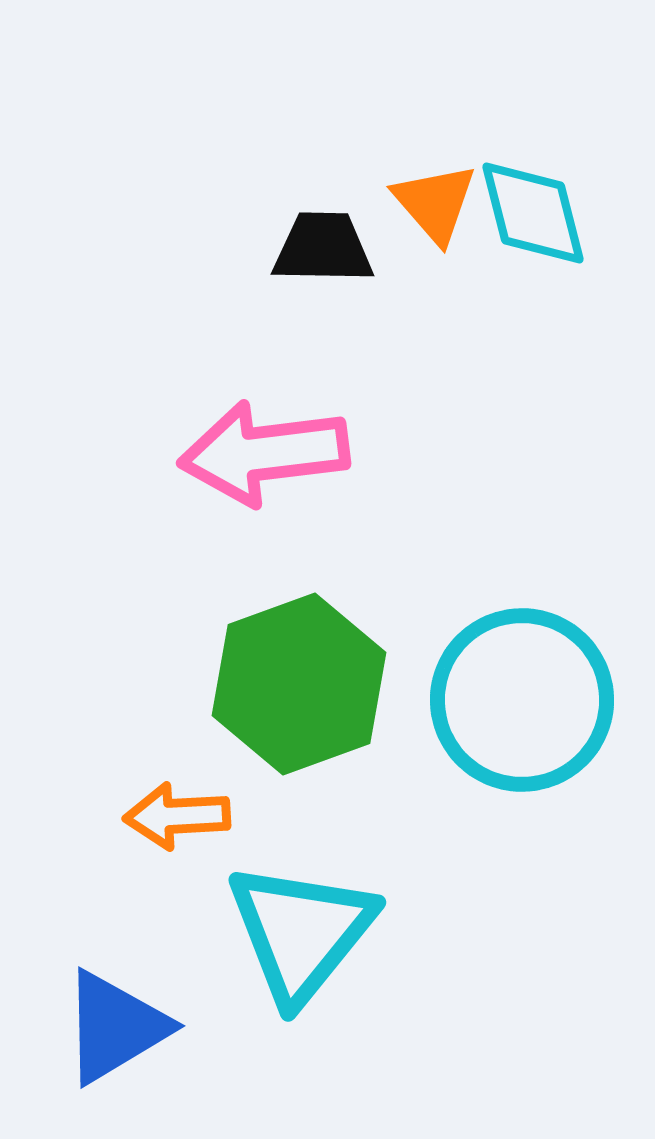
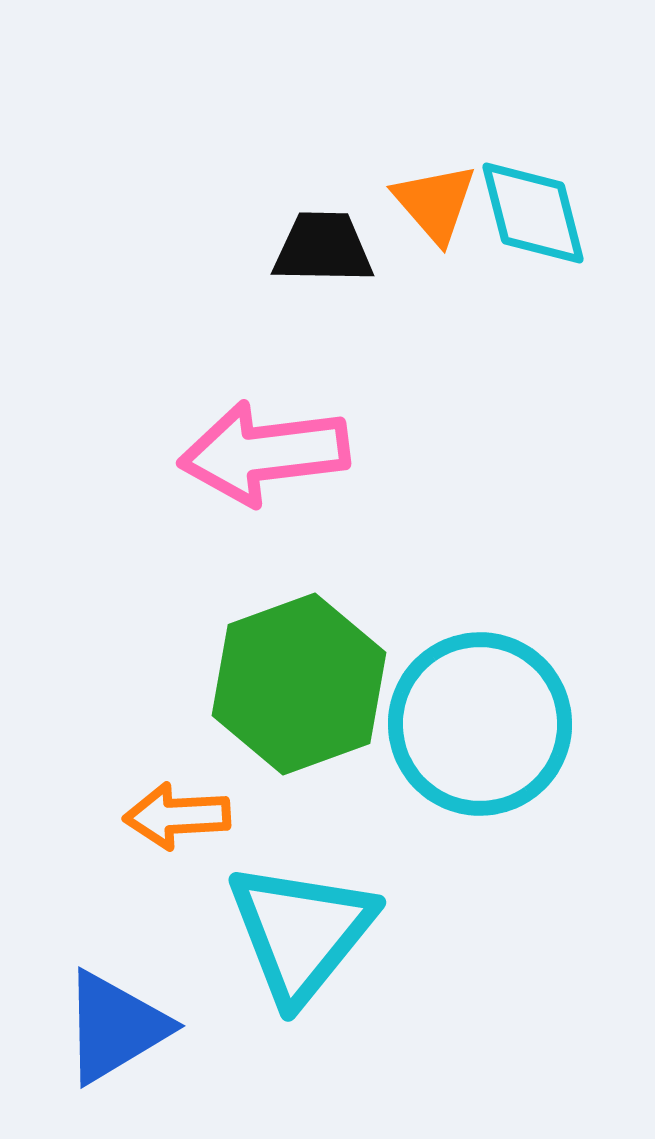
cyan circle: moved 42 px left, 24 px down
